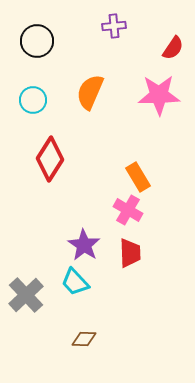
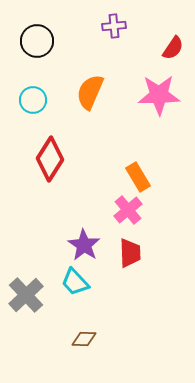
pink cross: rotated 20 degrees clockwise
